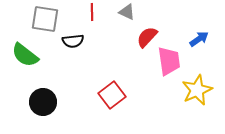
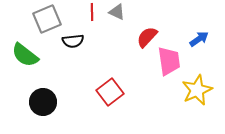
gray triangle: moved 10 px left
gray square: moved 2 px right; rotated 32 degrees counterclockwise
red square: moved 2 px left, 3 px up
